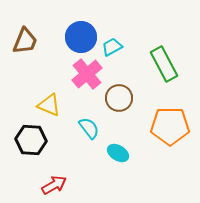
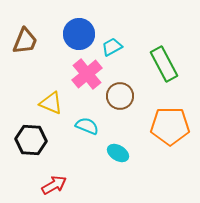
blue circle: moved 2 px left, 3 px up
brown circle: moved 1 px right, 2 px up
yellow triangle: moved 2 px right, 2 px up
cyan semicircle: moved 2 px left, 2 px up; rotated 30 degrees counterclockwise
